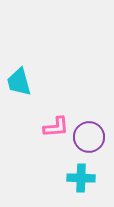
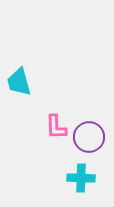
pink L-shape: rotated 92 degrees clockwise
